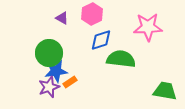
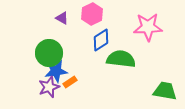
blue diamond: rotated 15 degrees counterclockwise
